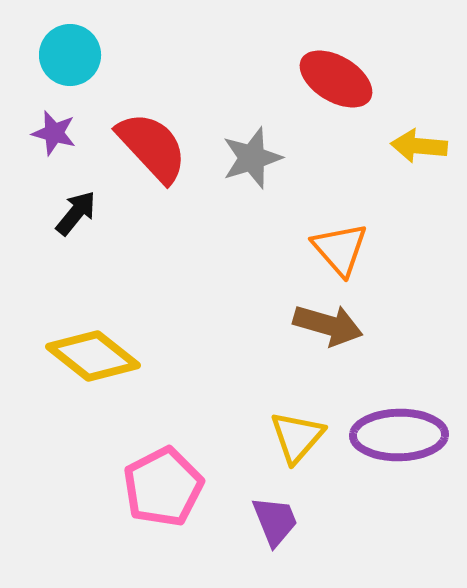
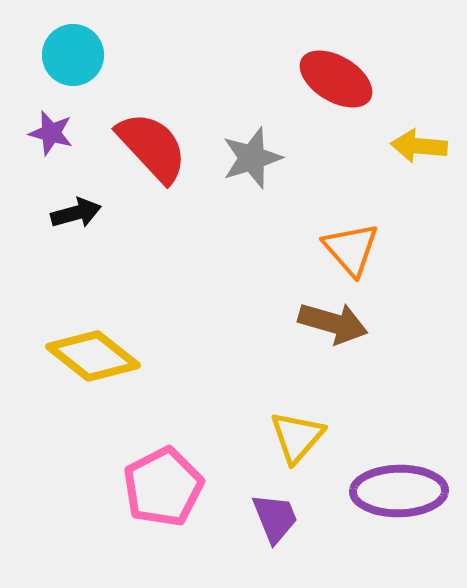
cyan circle: moved 3 px right
purple star: moved 3 px left
black arrow: rotated 36 degrees clockwise
orange triangle: moved 11 px right
brown arrow: moved 5 px right, 2 px up
purple ellipse: moved 56 px down
purple trapezoid: moved 3 px up
